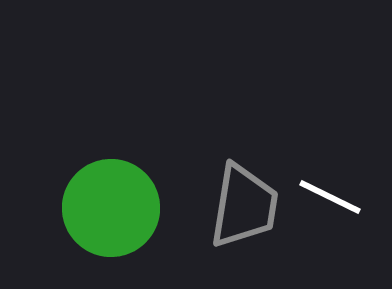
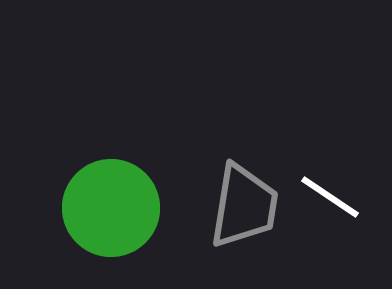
white line: rotated 8 degrees clockwise
